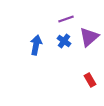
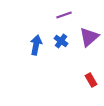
purple line: moved 2 px left, 4 px up
blue cross: moved 3 px left
red rectangle: moved 1 px right
